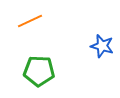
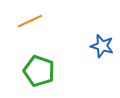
green pentagon: rotated 16 degrees clockwise
